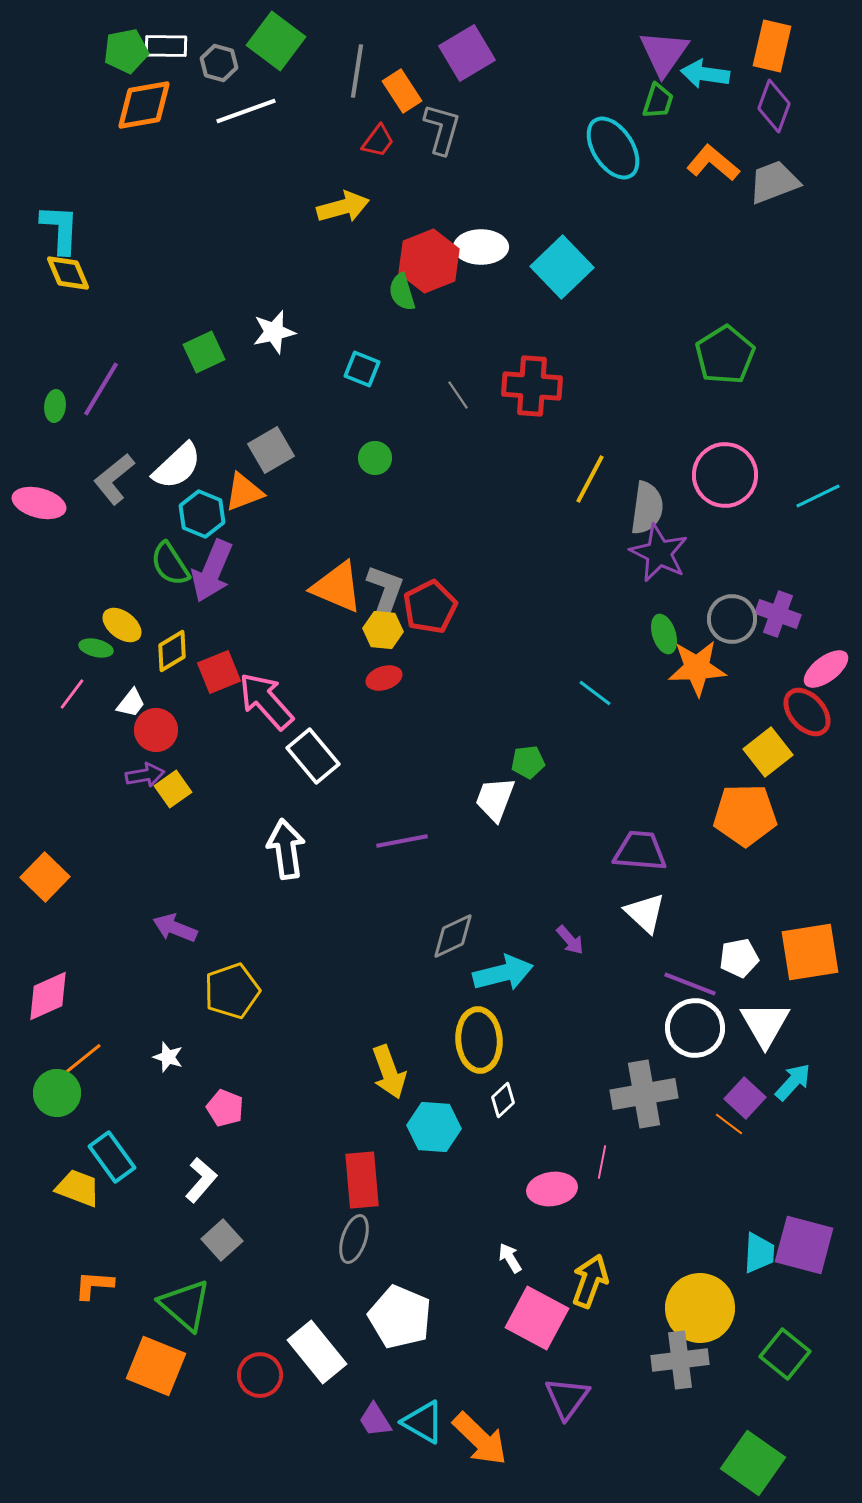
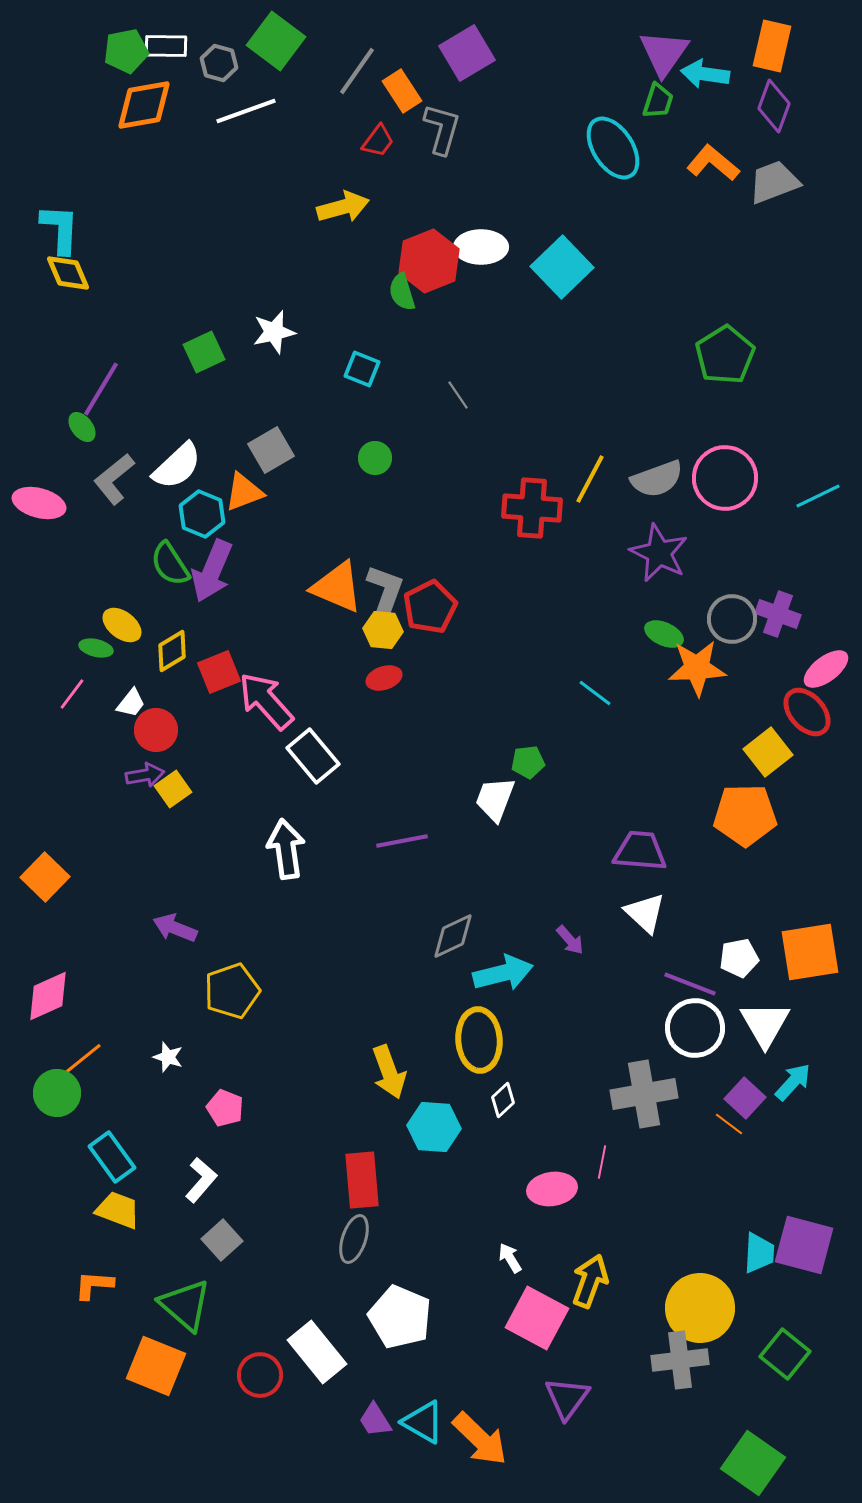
gray line at (357, 71): rotated 26 degrees clockwise
red cross at (532, 386): moved 122 px down
green ellipse at (55, 406): moved 27 px right, 21 px down; rotated 44 degrees counterclockwise
pink circle at (725, 475): moved 3 px down
gray semicircle at (647, 508): moved 10 px right, 29 px up; rotated 62 degrees clockwise
green ellipse at (664, 634): rotated 48 degrees counterclockwise
yellow trapezoid at (78, 1188): moved 40 px right, 22 px down
